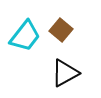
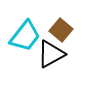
black triangle: moved 14 px left, 19 px up
